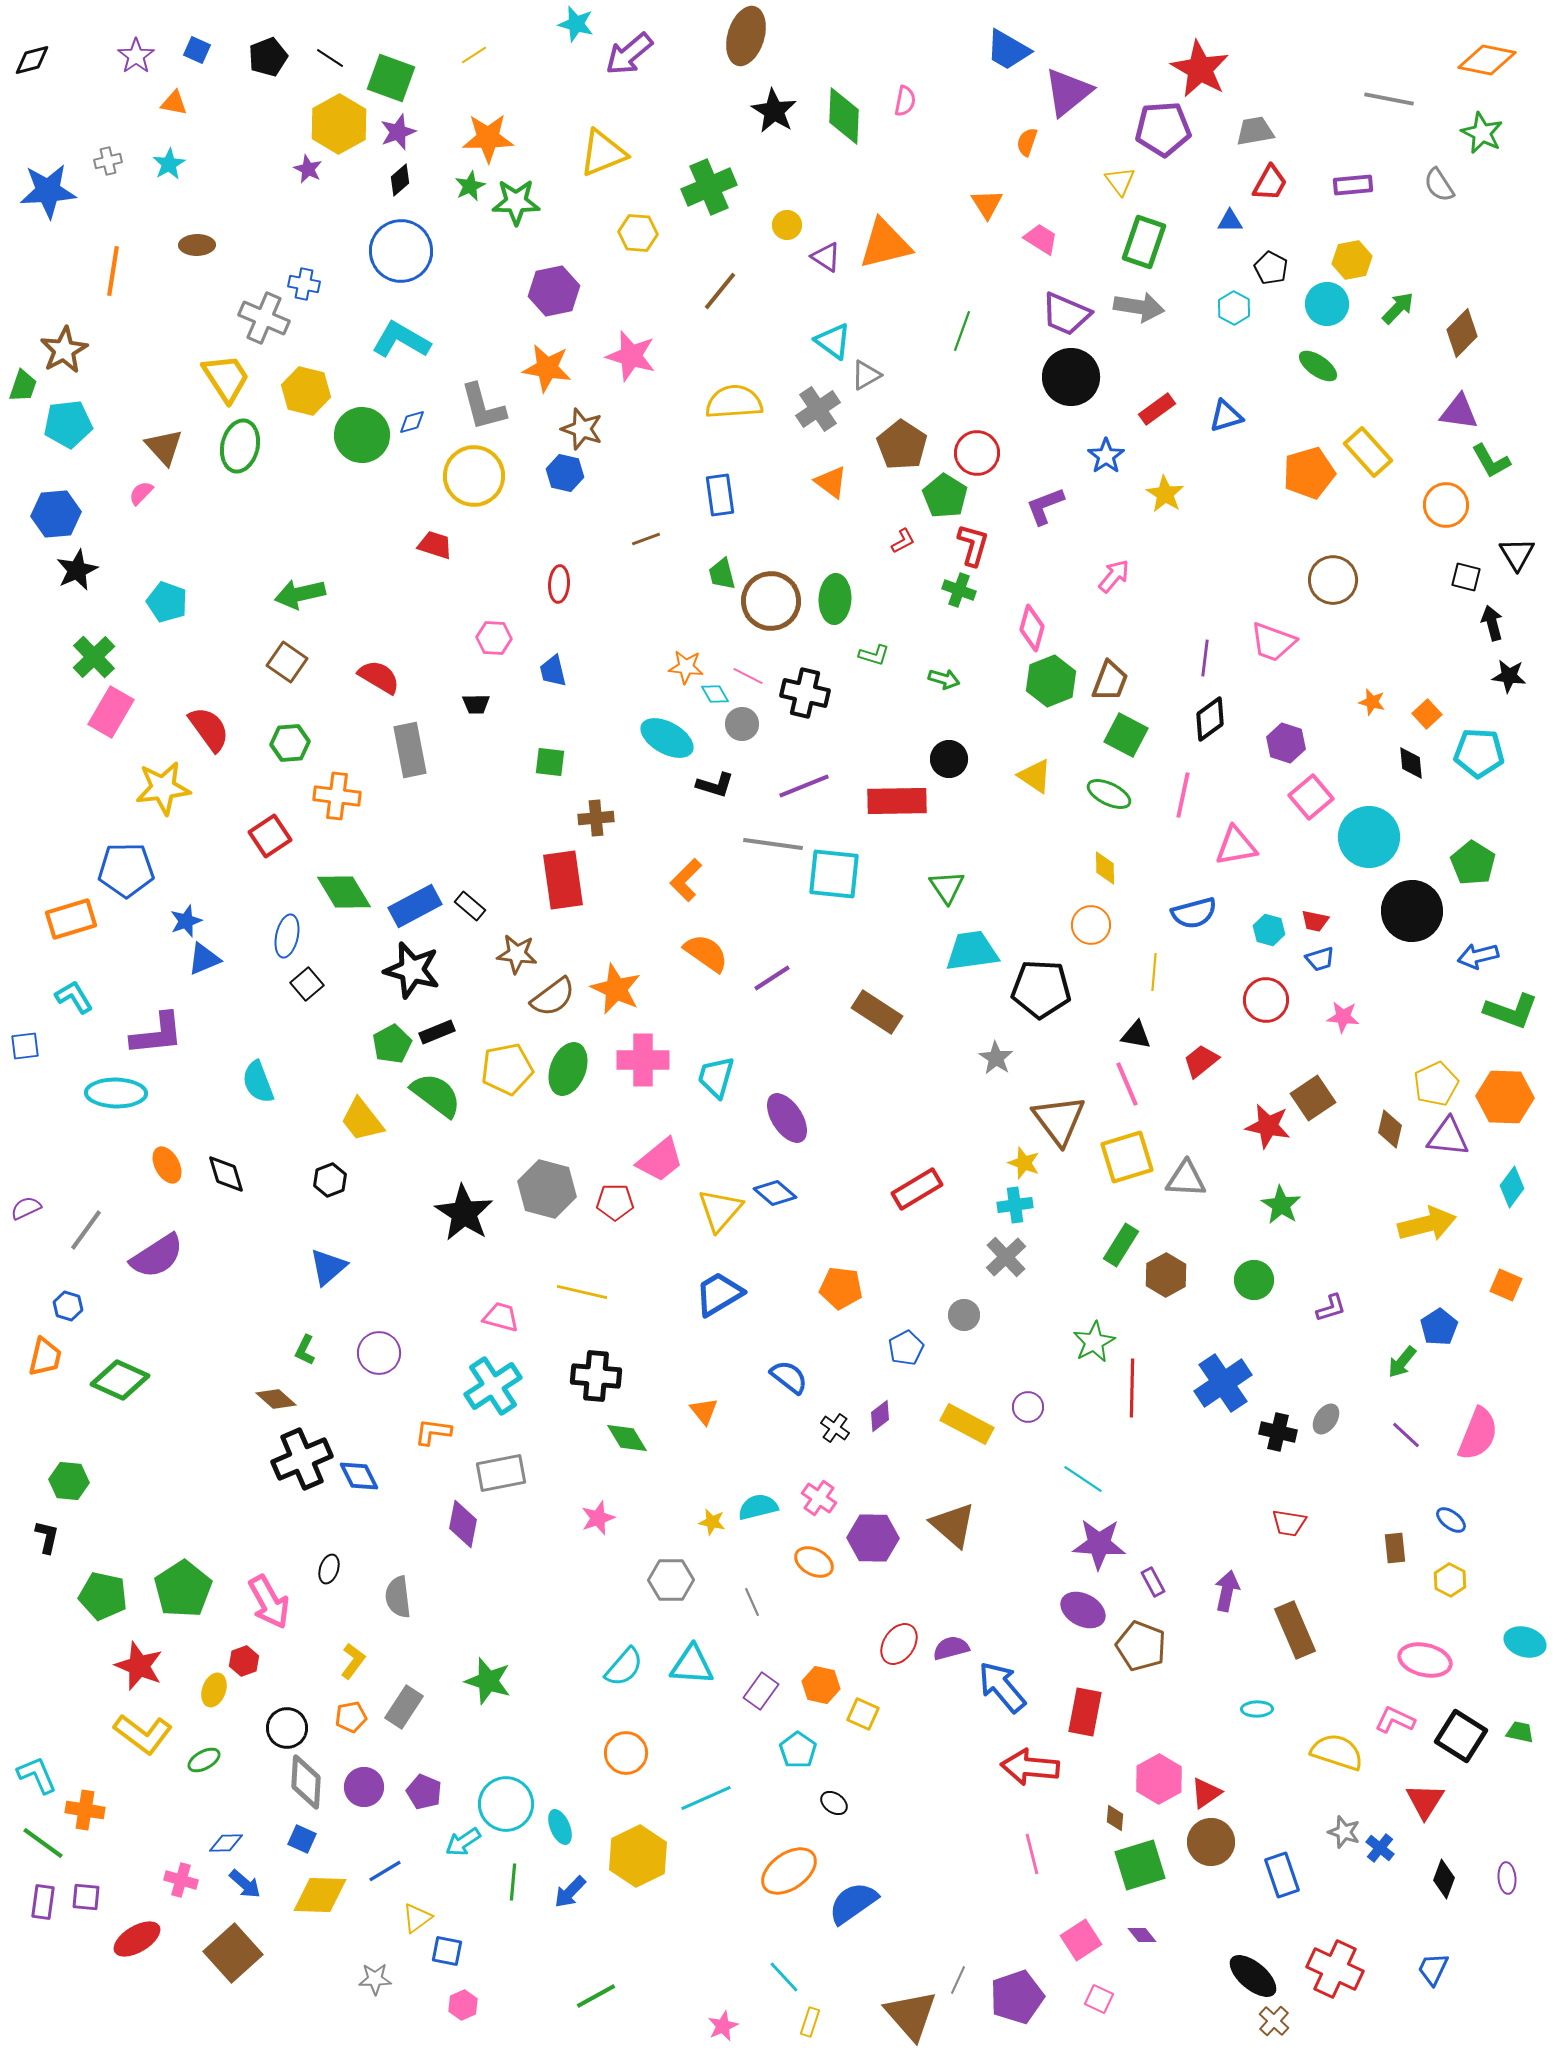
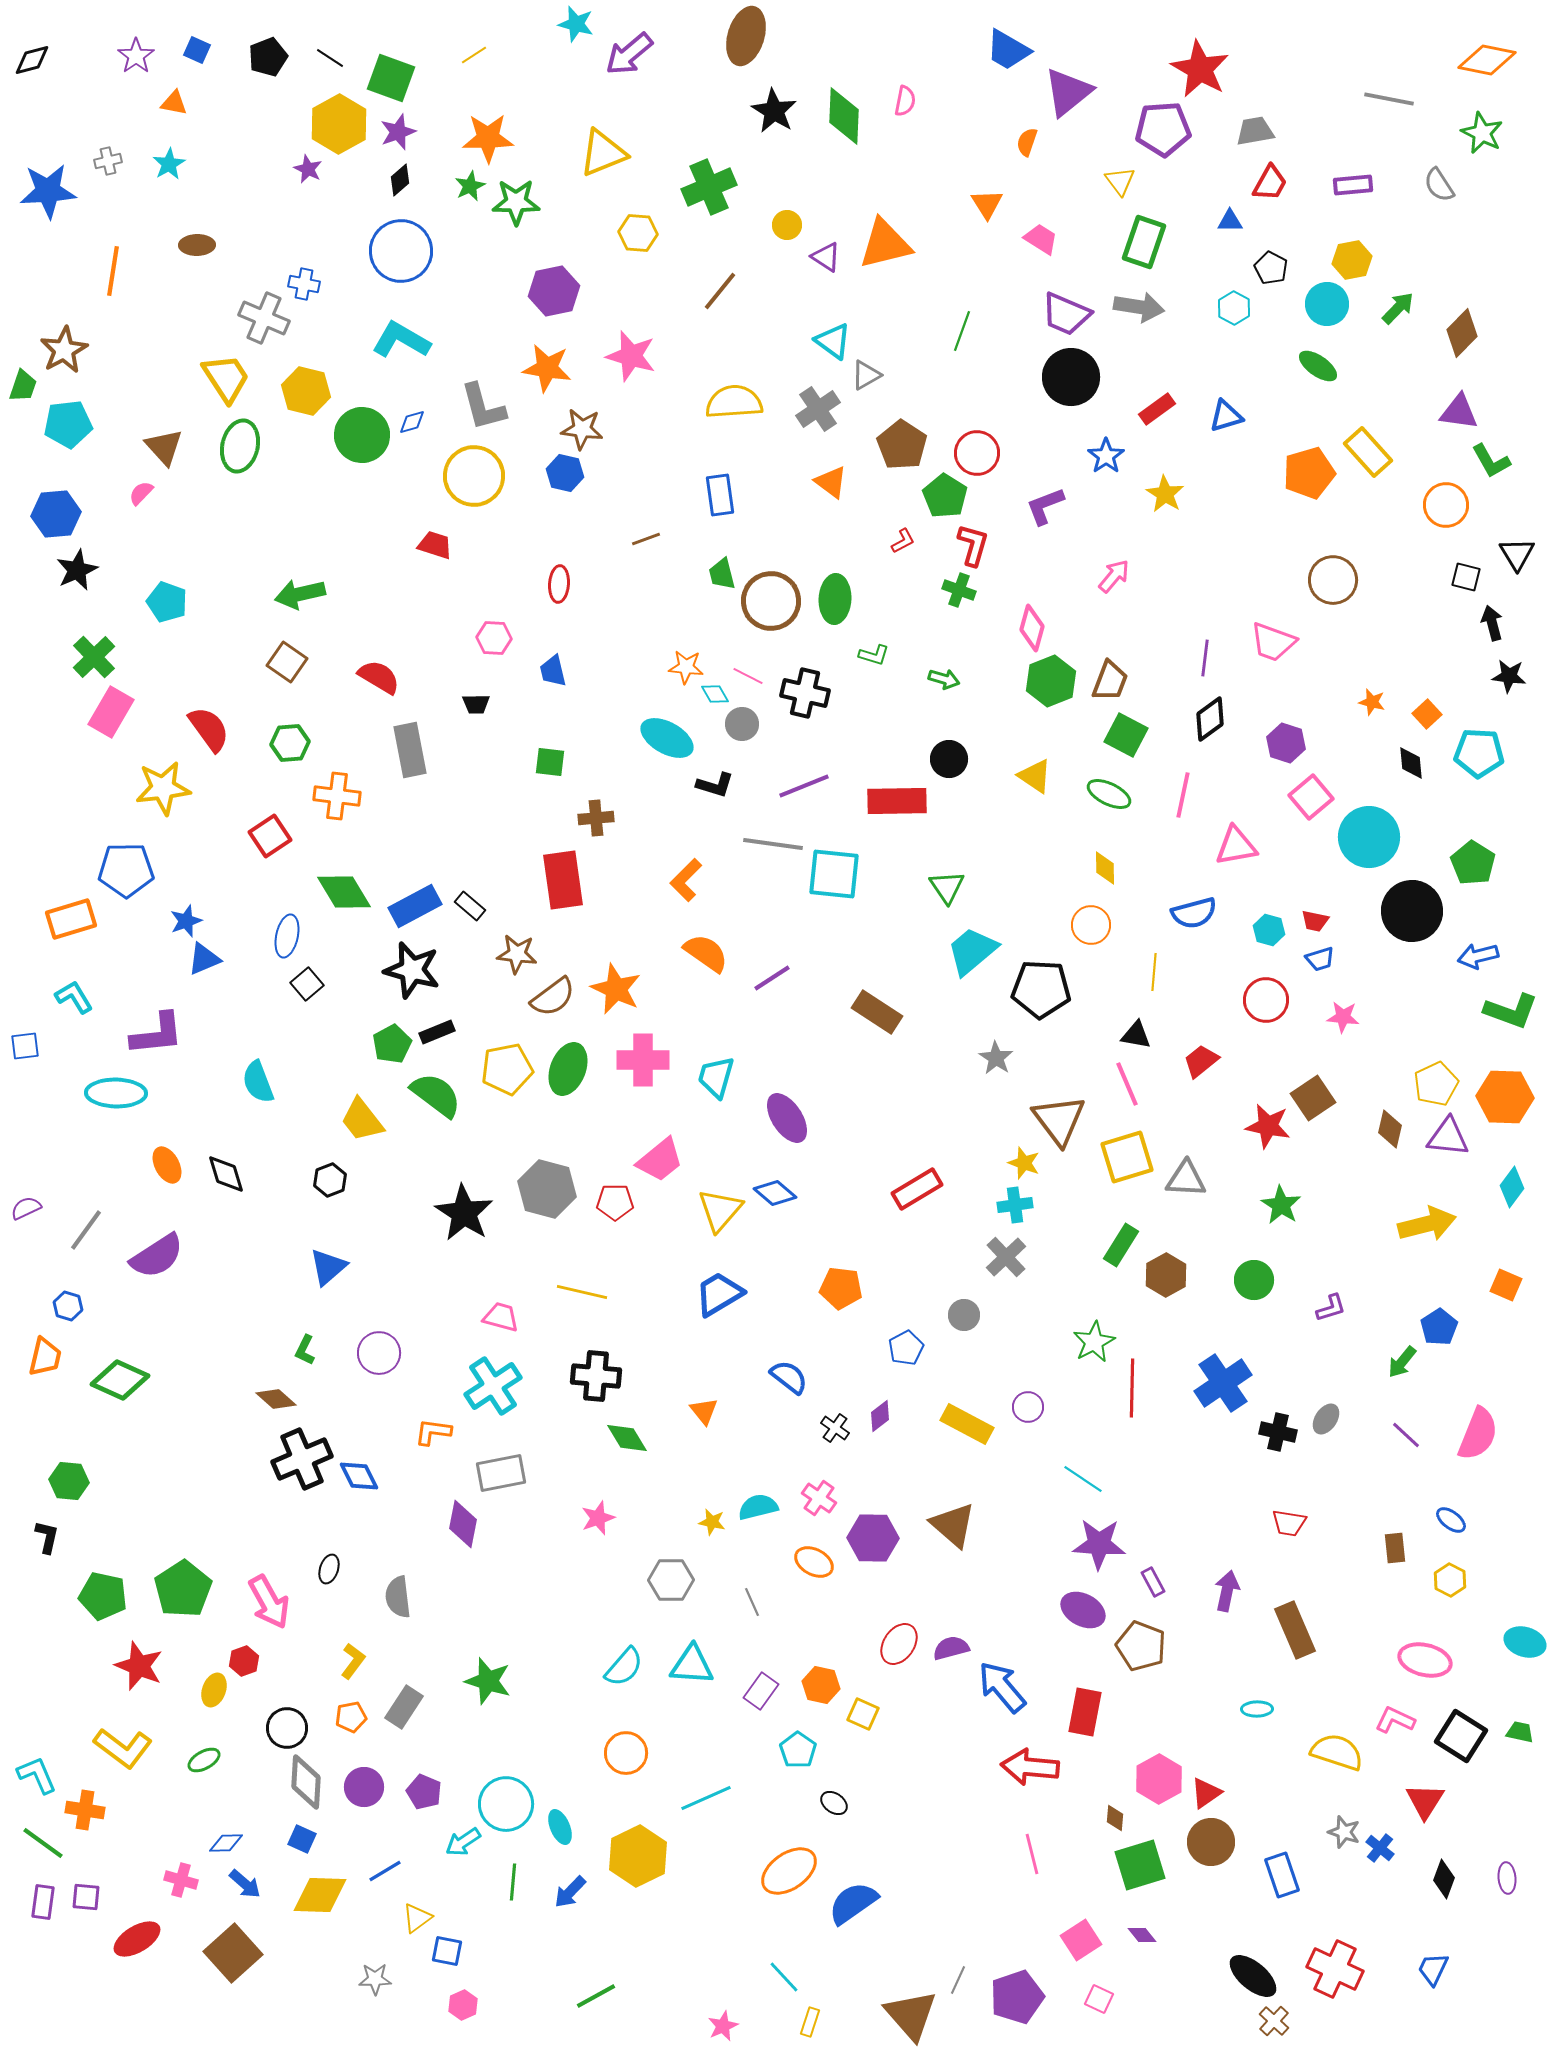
brown star at (582, 429): rotated 12 degrees counterclockwise
cyan trapezoid at (972, 951): rotated 32 degrees counterclockwise
yellow L-shape at (143, 1734): moved 20 px left, 14 px down
